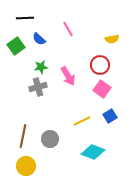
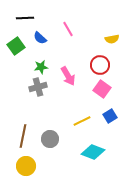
blue semicircle: moved 1 px right, 1 px up
